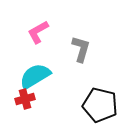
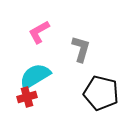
pink L-shape: moved 1 px right
red cross: moved 2 px right, 2 px up
black pentagon: moved 1 px right, 12 px up
